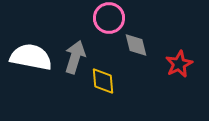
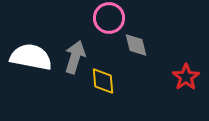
red star: moved 7 px right, 13 px down; rotated 8 degrees counterclockwise
